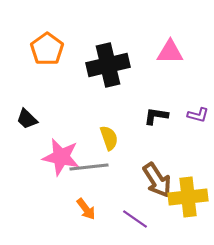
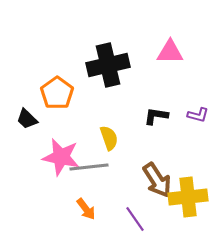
orange pentagon: moved 10 px right, 44 px down
purple line: rotated 20 degrees clockwise
